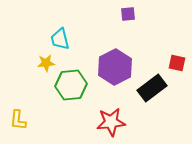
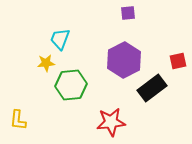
purple square: moved 1 px up
cyan trapezoid: rotated 35 degrees clockwise
red square: moved 1 px right, 2 px up; rotated 24 degrees counterclockwise
purple hexagon: moved 9 px right, 7 px up
